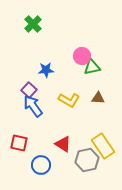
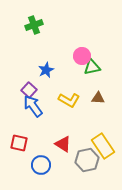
green cross: moved 1 px right, 1 px down; rotated 24 degrees clockwise
blue star: rotated 21 degrees counterclockwise
